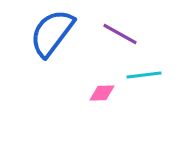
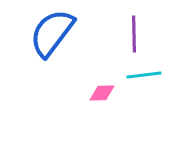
purple line: moved 14 px right; rotated 60 degrees clockwise
